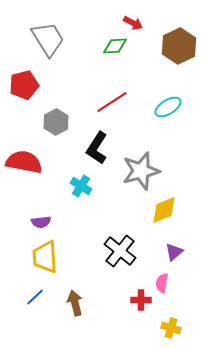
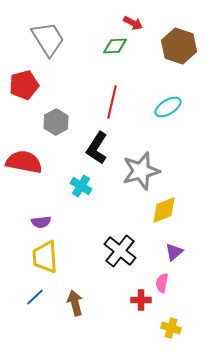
brown hexagon: rotated 16 degrees counterclockwise
red line: rotated 44 degrees counterclockwise
